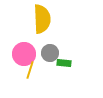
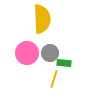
pink circle: moved 3 px right, 1 px up
yellow line: moved 24 px right, 9 px down
